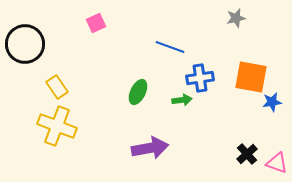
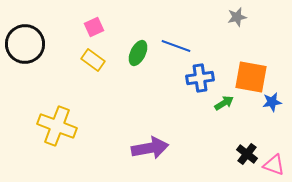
gray star: moved 1 px right, 1 px up
pink square: moved 2 px left, 4 px down
blue line: moved 6 px right, 1 px up
yellow rectangle: moved 36 px right, 27 px up; rotated 20 degrees counterclockwise
green ellipse: moved 39 px up
green arrow: moved 42 px right, 3 px down; rotated 24 degrees counterclockwise
black cross: rotated 10 degrees counterclockwise
pink triangle: moved 3 px left, 2 px down
